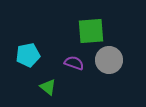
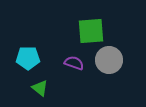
cyan pentagon: moved 3 px down; rotated 10 degrees clockwise
green triangle: moved 8 px left, 1 px down
